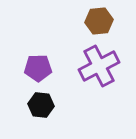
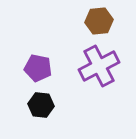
purple pentagon: rotated 12 degrees clockwise
